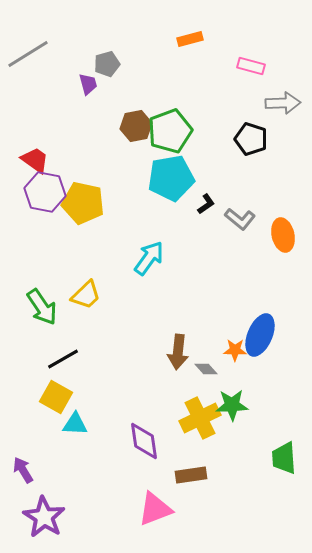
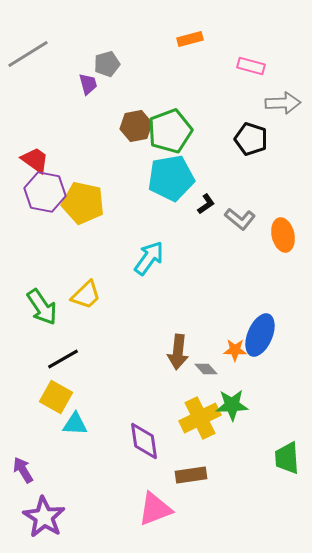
green trapezoid: moved 3 px right
